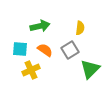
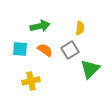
yellow cross: moved 11 px down; rotated 12 degrees clockwise
